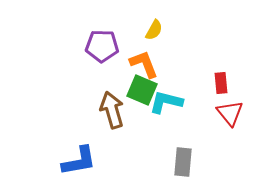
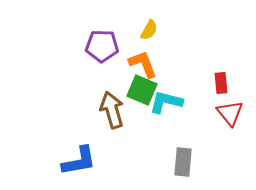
yellow semicircle: moved 5 px left
orange L-shape: moved 1 px left
